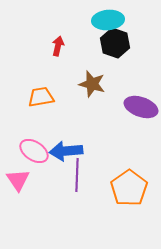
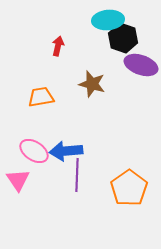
black hexagon: moved 8 px right, 5 px up
purple ellipse: moved 42 px up
